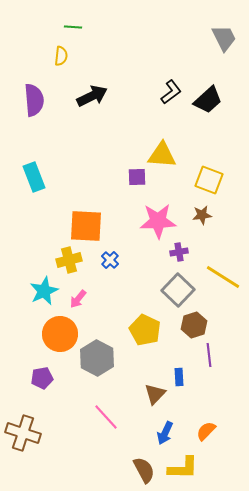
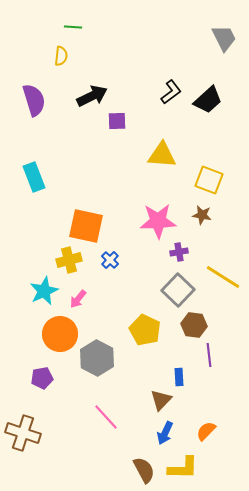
purple semicircle: rotated 12 degrees counterclockwise
purple square: moved 20 px left, 56 px up
brown star: rotated 18 degrees clockwise
orange square: rotated 9 degrees clockwise
brown hexagon: rotated 25 degrees clockwise
brown triangle: moved 6 px right, 6 px down
